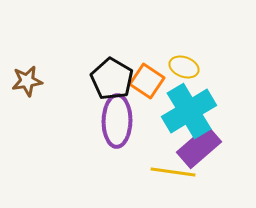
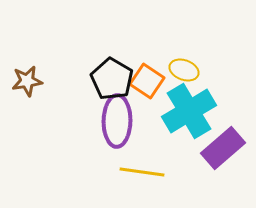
yellow ellipse: moved 3 px down
purple rectangle: moved 24 px right, 1 px down
yellow line: moved 31 px left
